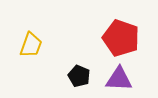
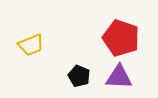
yellow trapezoid: rotated 48 degrees clockwise
purple triangle: moved 2 px up
